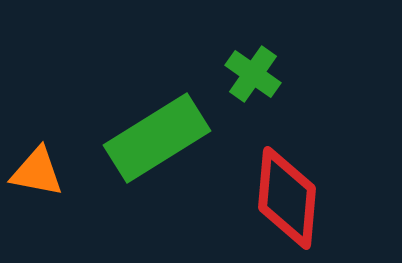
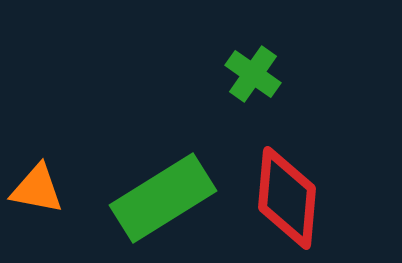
green rectangle: moved 6 px right, 60 px down
orange triangle: moved 17 px down
